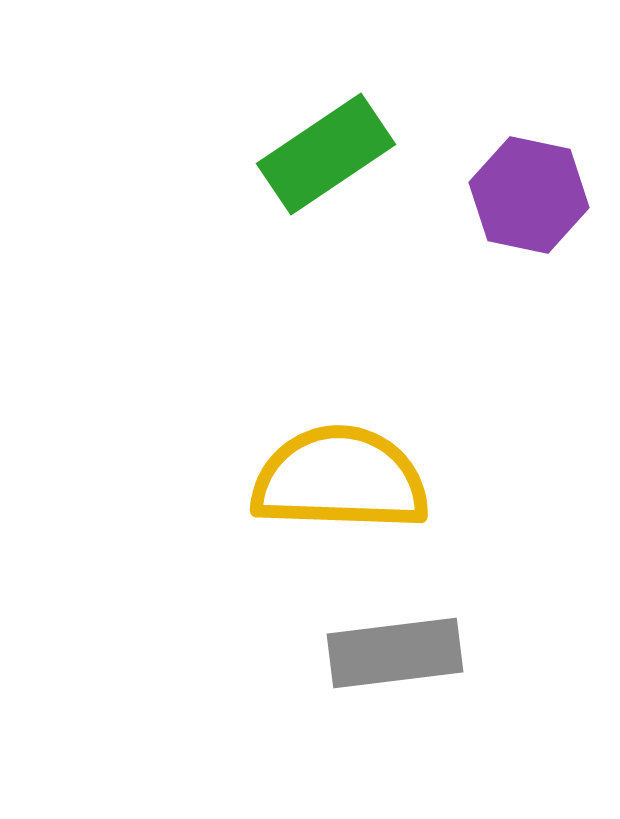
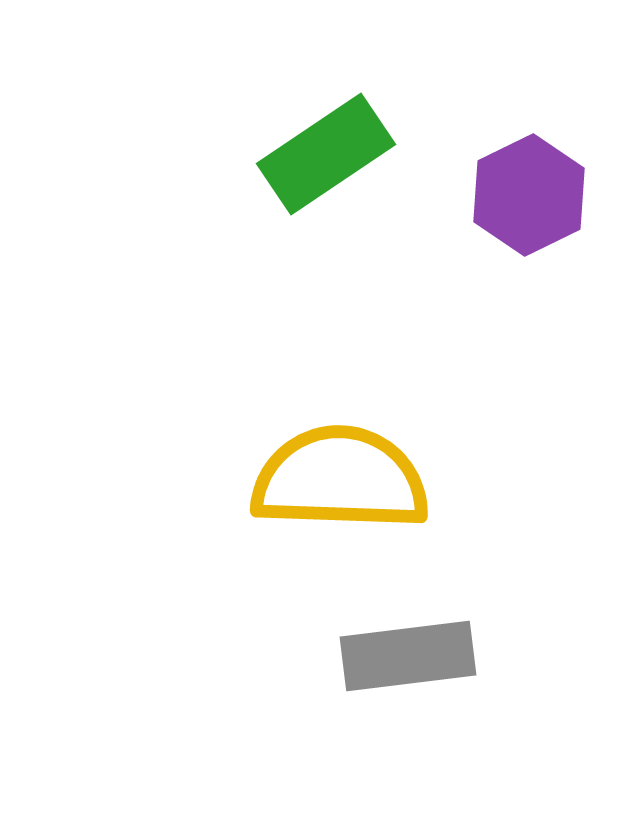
purple hexagon: rotated 22 degrees clockwise
gray rectangle: moved 13 px right, 3 px down
